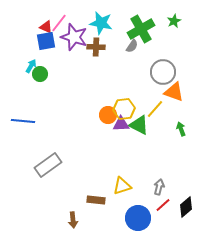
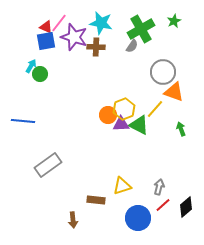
yellow hexagon: rotated 15 degrees counterclockwise
